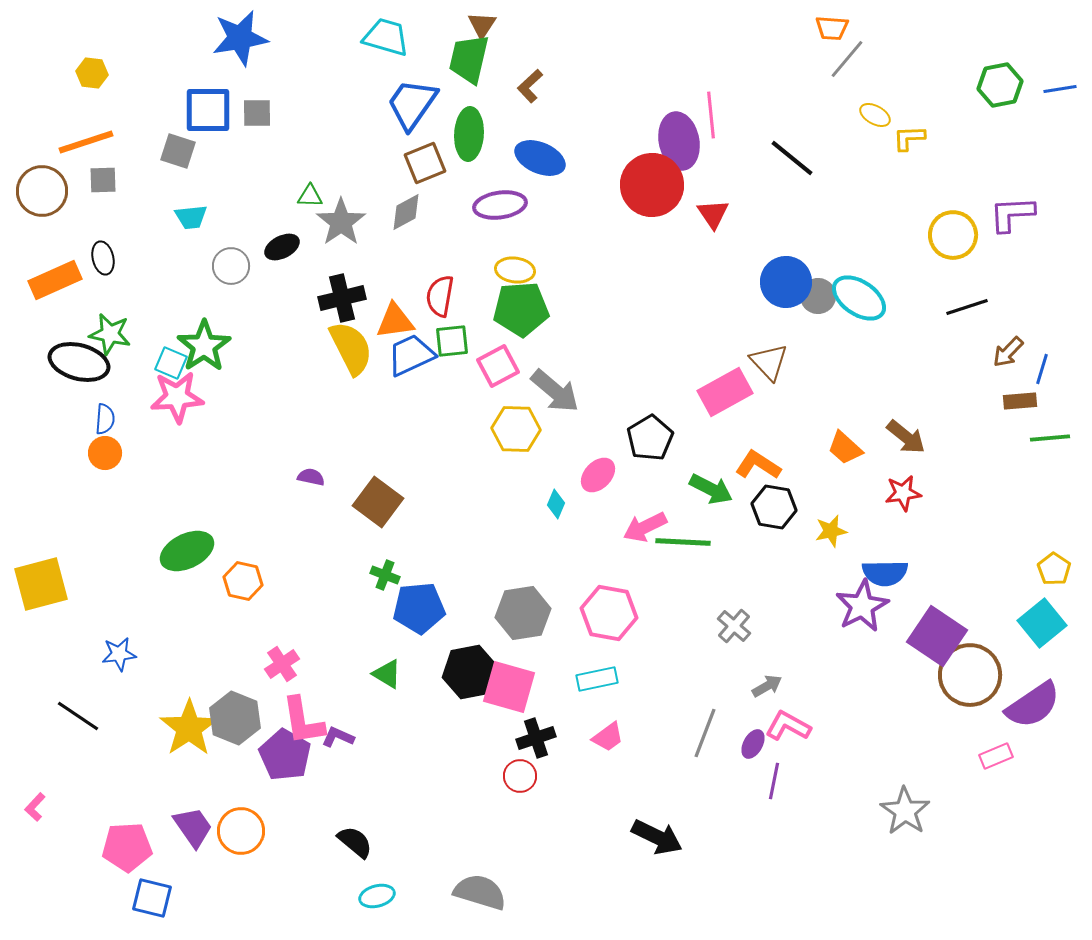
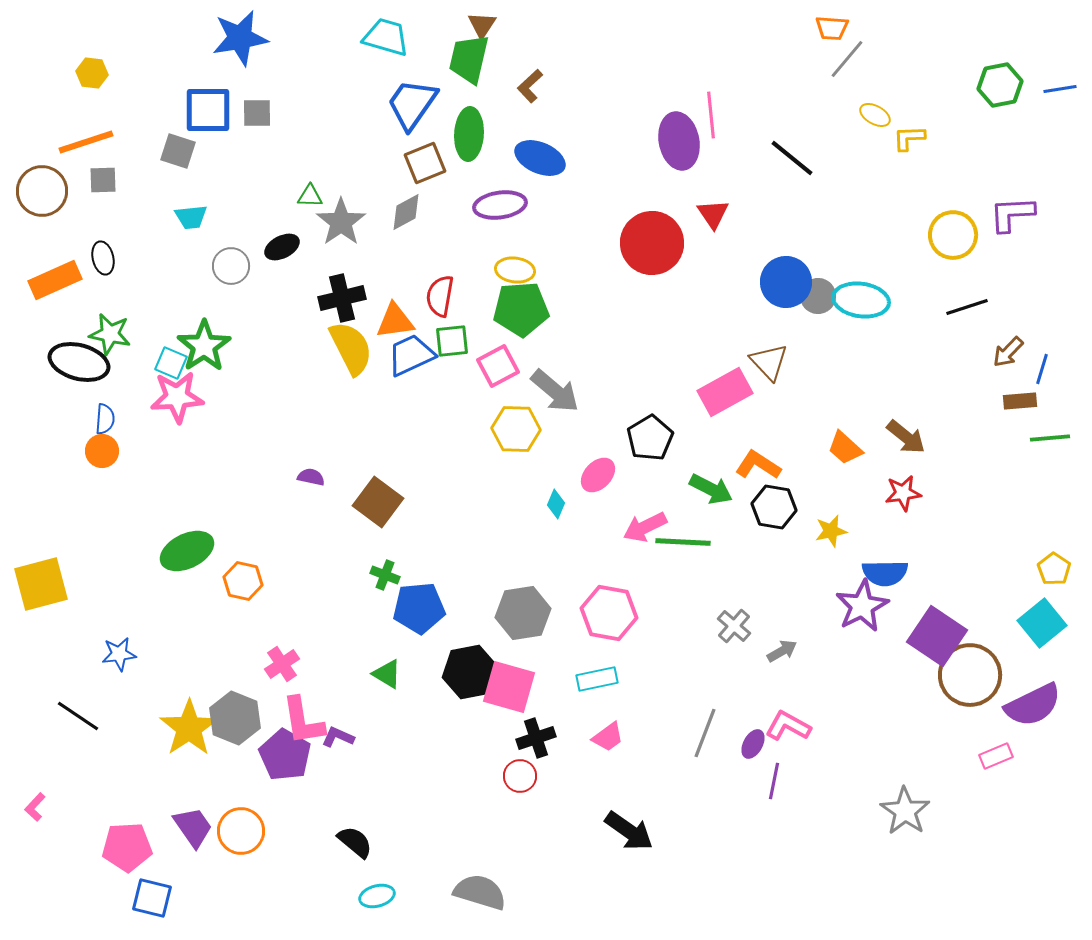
red circle at (652, 185): moved 58 px down
cyan ellipse at (859, 298): moved 2 px right, 2 px down; rotated 26 degrees counterclockwise
orange circle at (105, 453): moved 3 px left, 2 px up
gray arrow at (767, 686): moved 15 px right, 35 px up
purple semicircle at (1033, 705): rotated 8 degrees clockwise
black arrow at (657, 837): moved 28 px left, 6 px up; rotated 9 degrees clockwise
